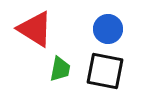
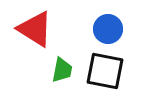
green trapezoid: moved 2 px right, 1 px down
